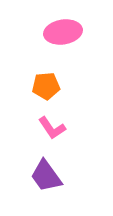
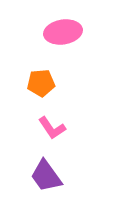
orange pentagon: moved 5 px left, 3 px up
